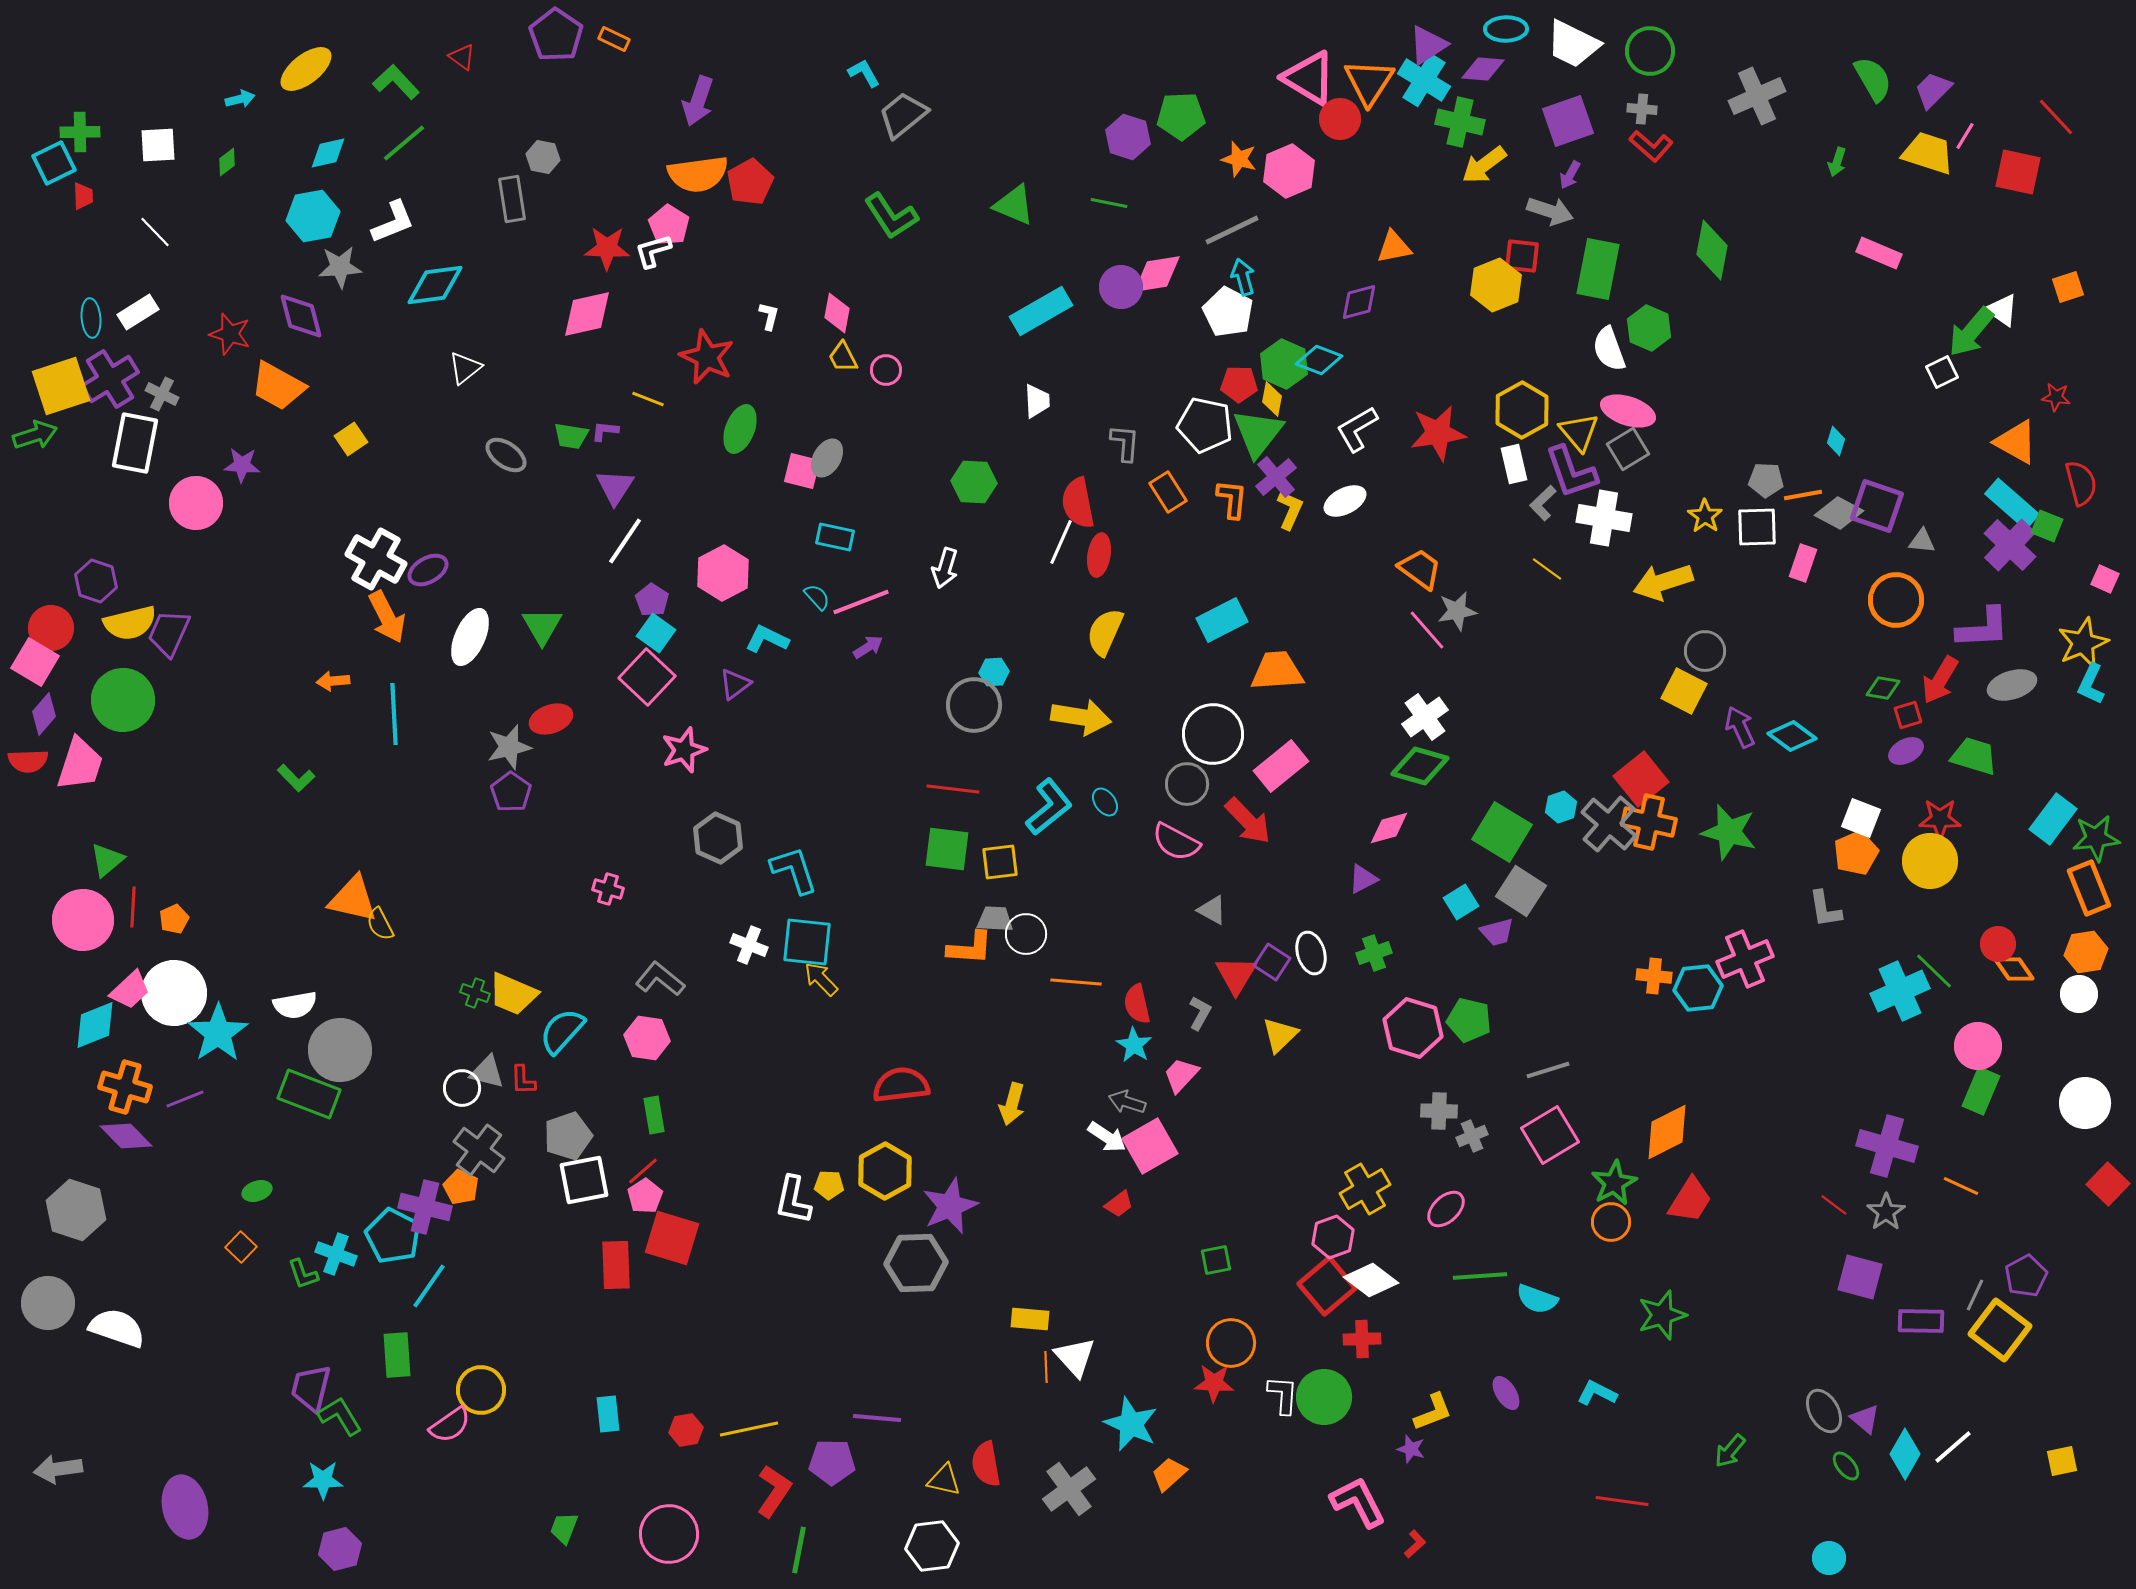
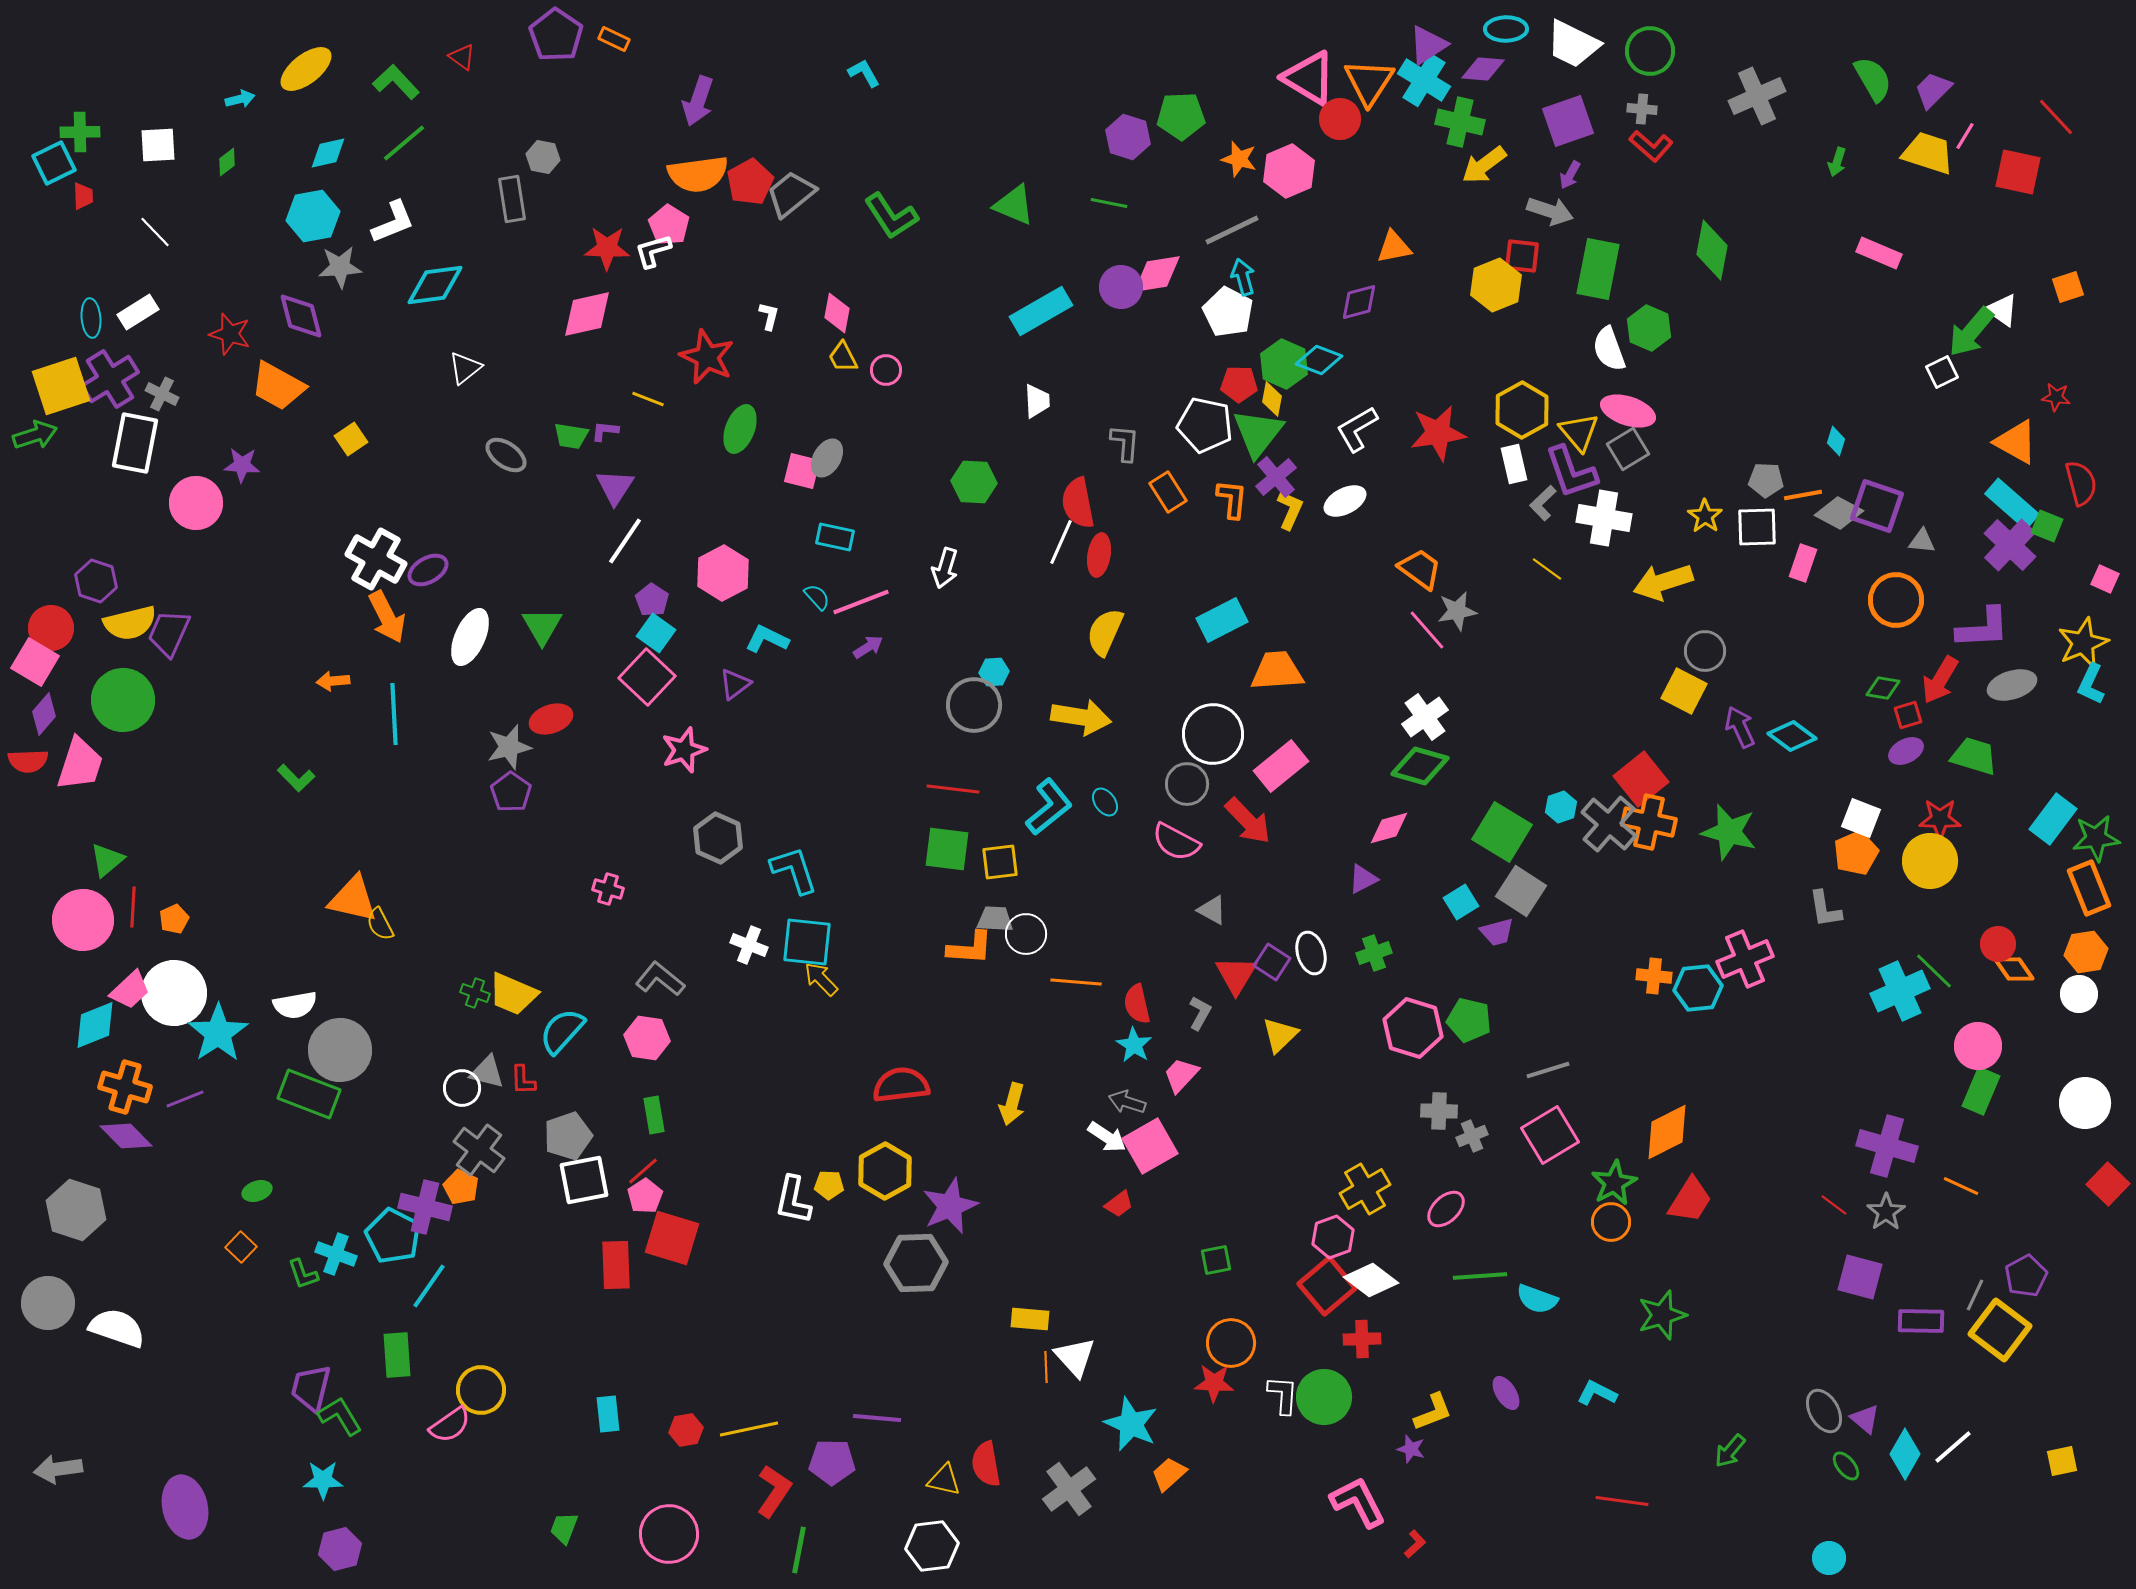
gray trapezoid at (903, 115): moved 112 px left, 79 px down
